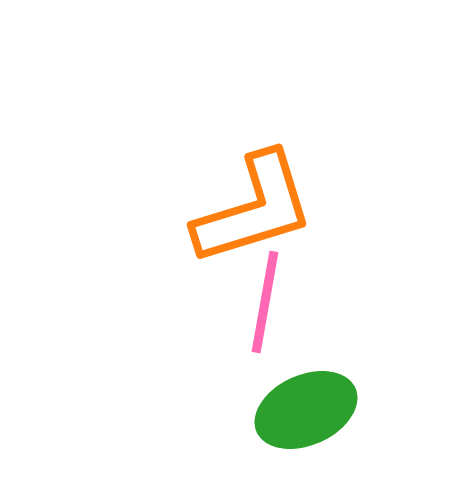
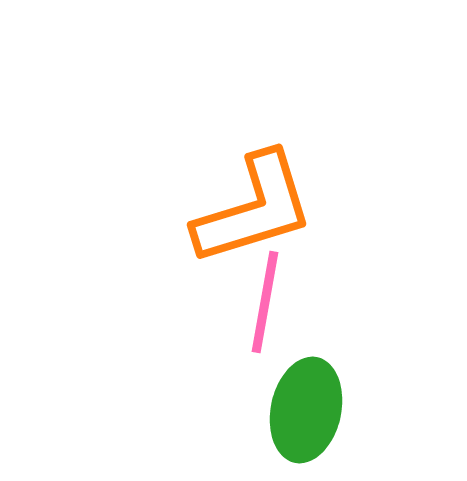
green ellipse: rotated 54 degrees counterclockwise
